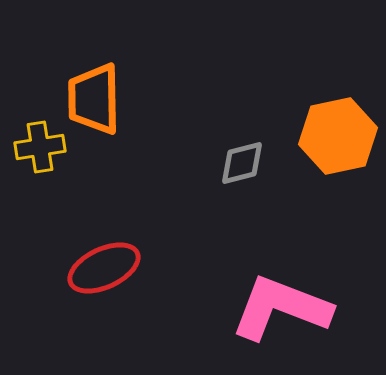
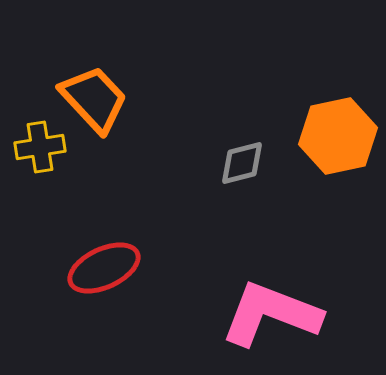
orange trapezoid: rotated 138 degrees clockwise
pink L-shape: moved 10 px left, 6 px down
